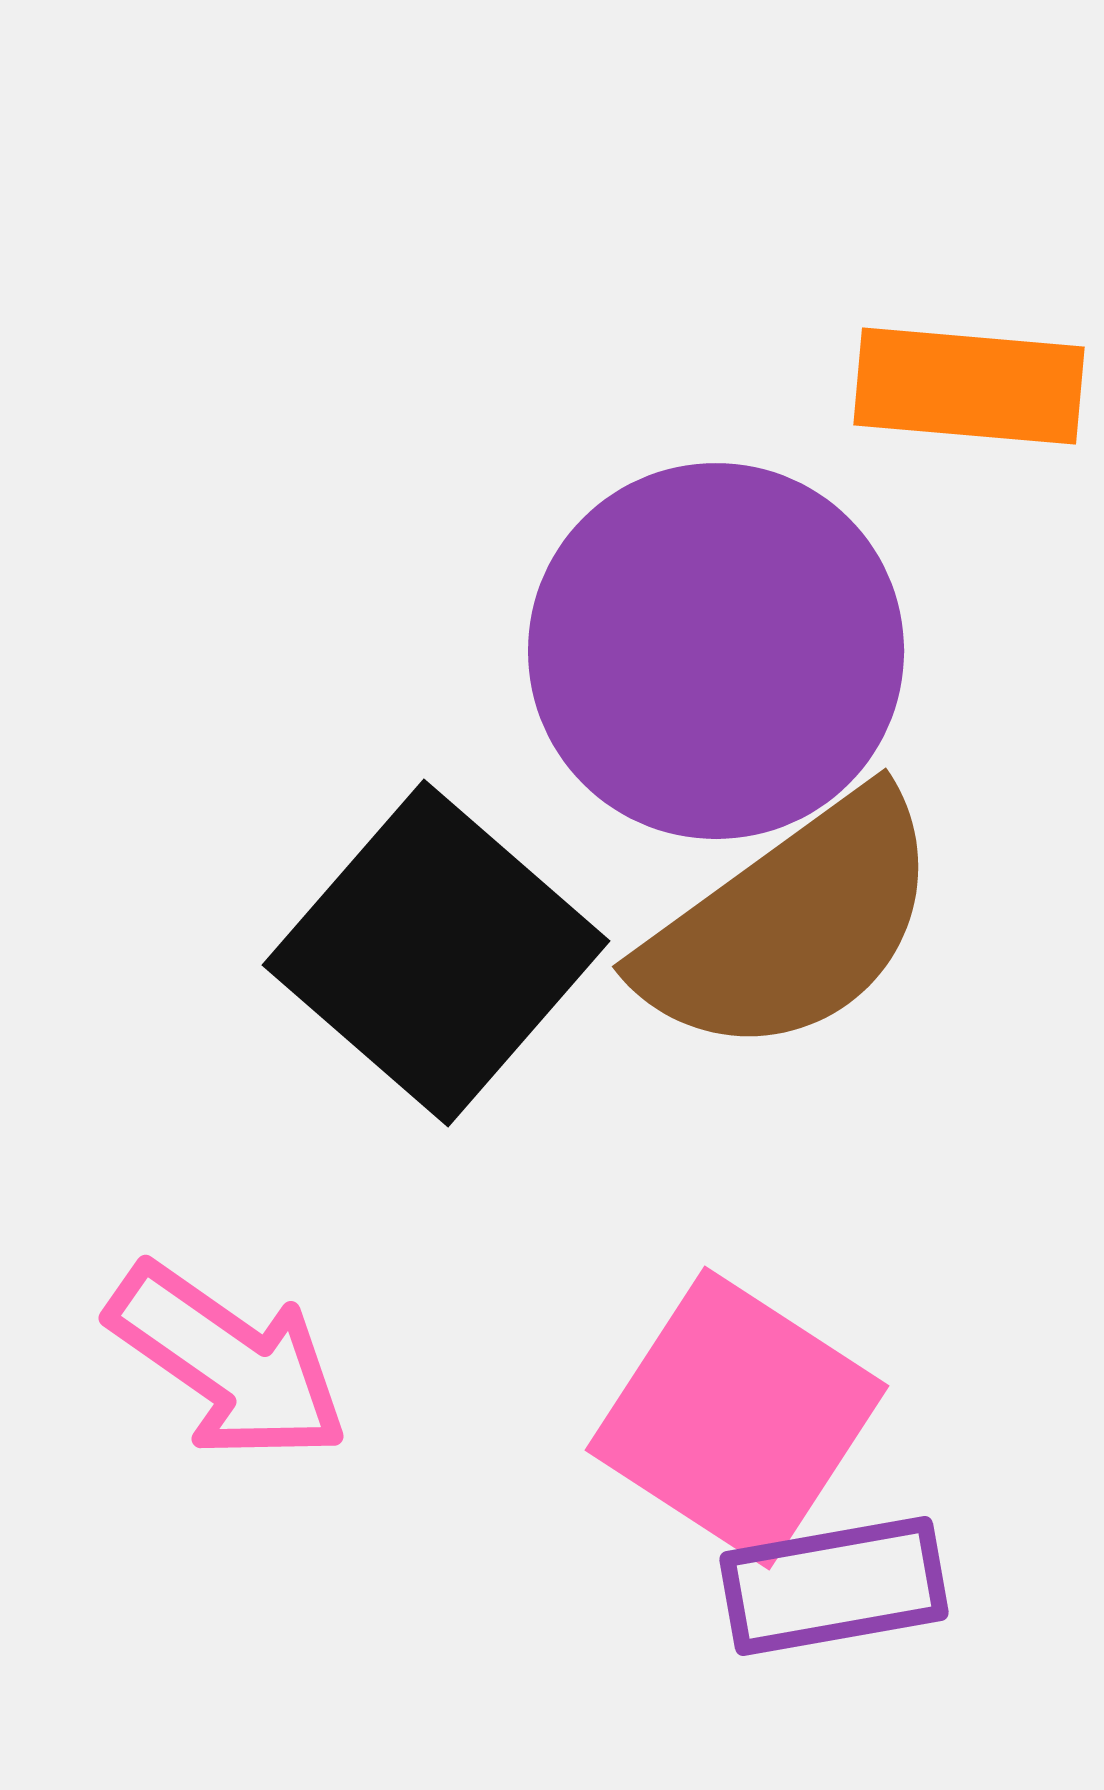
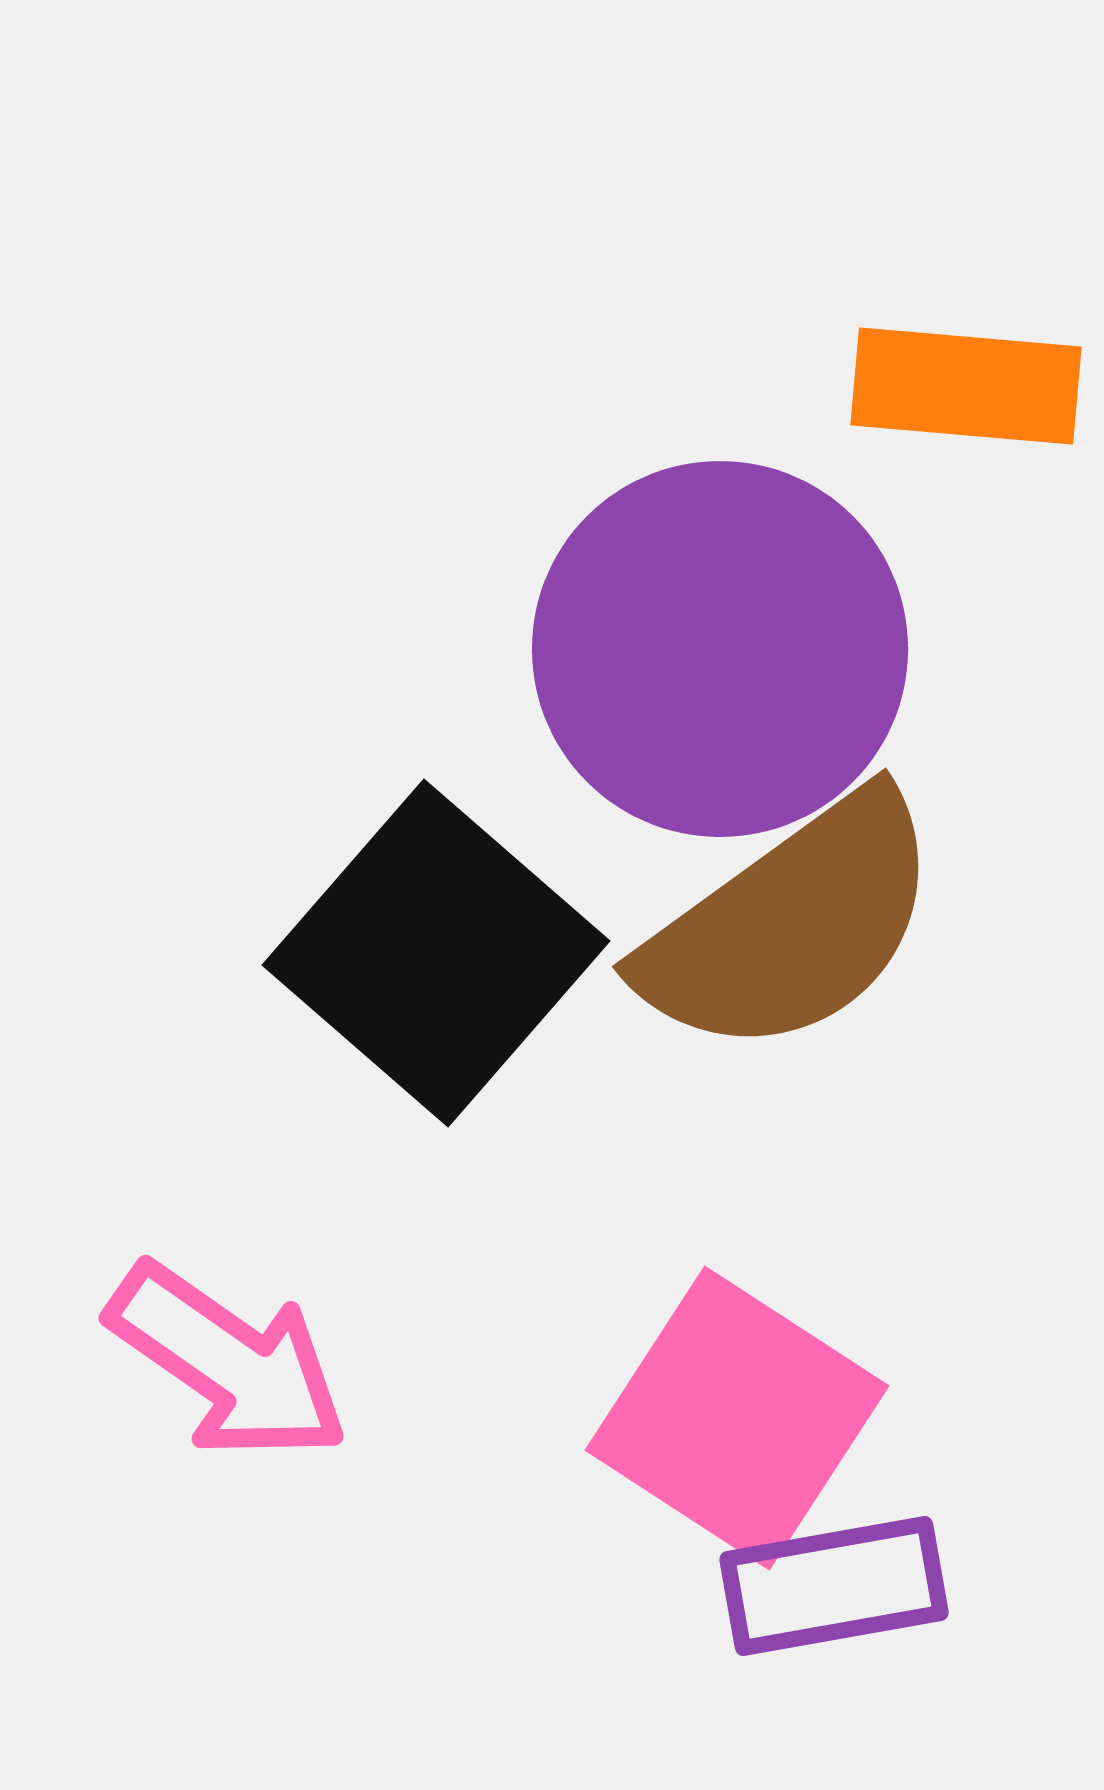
orange rectangle: moved 3 px left
purple circle: moved 4 px right, 2 px up
